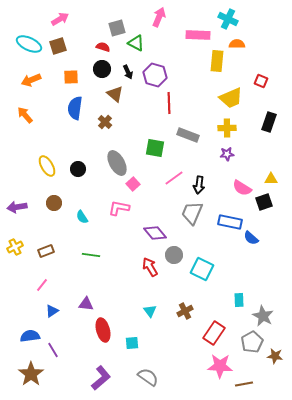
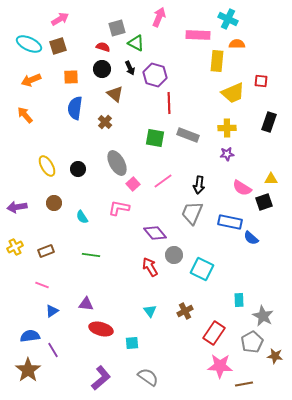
black arrow at (128, 72): moved 2 px right, 4 px up
red square at (261, 81): rotated 16 degrees counterclockwise
yellow trapezoid at (231, 98): moved 2 px right, 5 px up
green square at (155, 148): moved 10 px up
pink line at (174, 178): moved 11 px left, 3 px down
pink line at (42, 285): rotated 72 degrees clockwise
red ellipse at (103, 330): moved 2 px left, 1 px up; rotated 60 degrees counterclockwise
brown star at (31, 374): moved 3 px left, 4 px up
